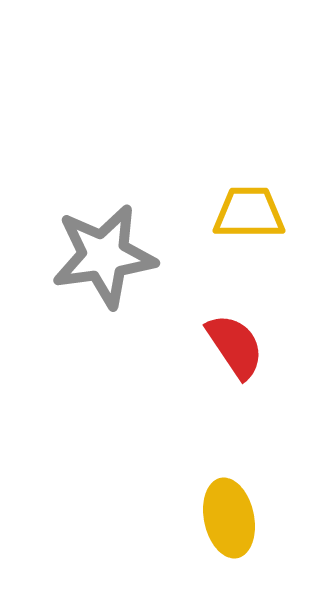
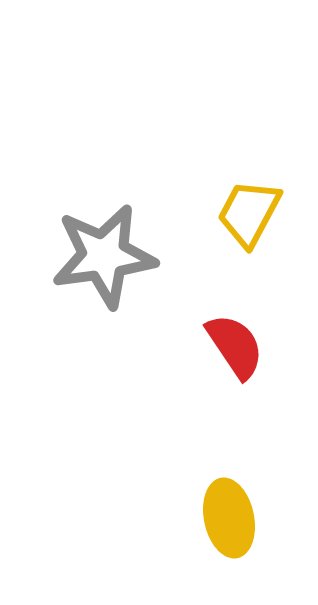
yellow trapezoid: rotated 62 degrees counterclockwise
